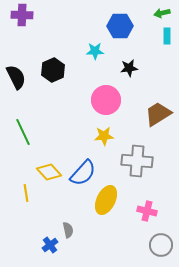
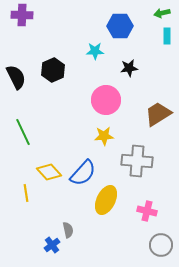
blue cross: moved 2 px right
